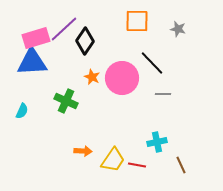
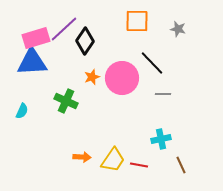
orange star: rotated 28 degrees clockwise
cyan cross: moved 4 px right, 3 px up
orange arrow: moved 1 px left, 6 px down
red line: moved 2 px right
